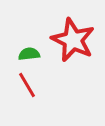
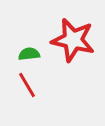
red star: rotated 12 degrees counterclockwise
